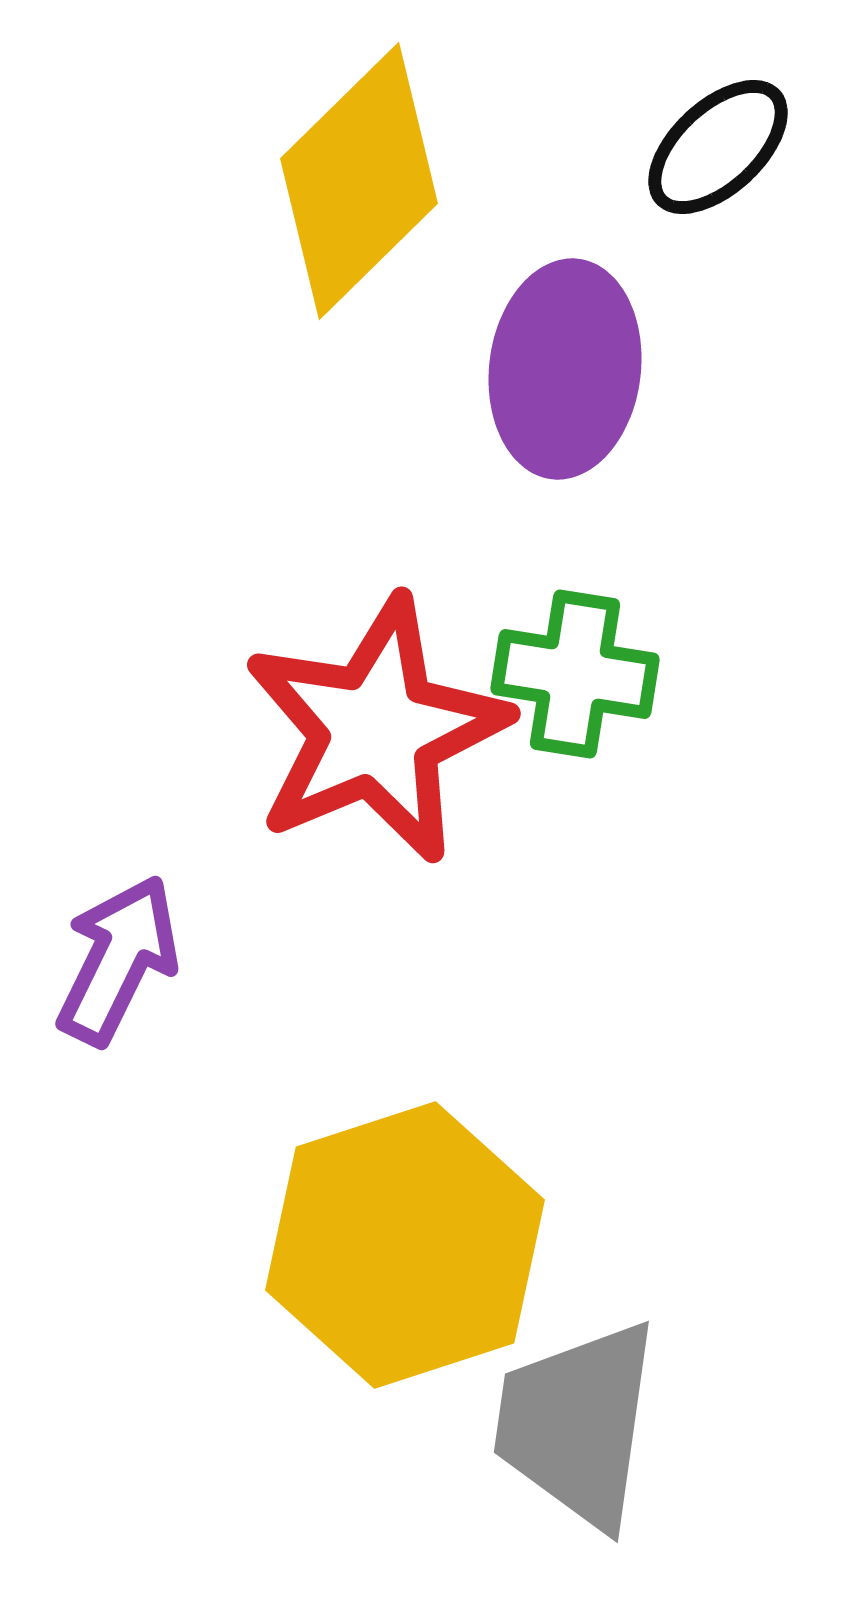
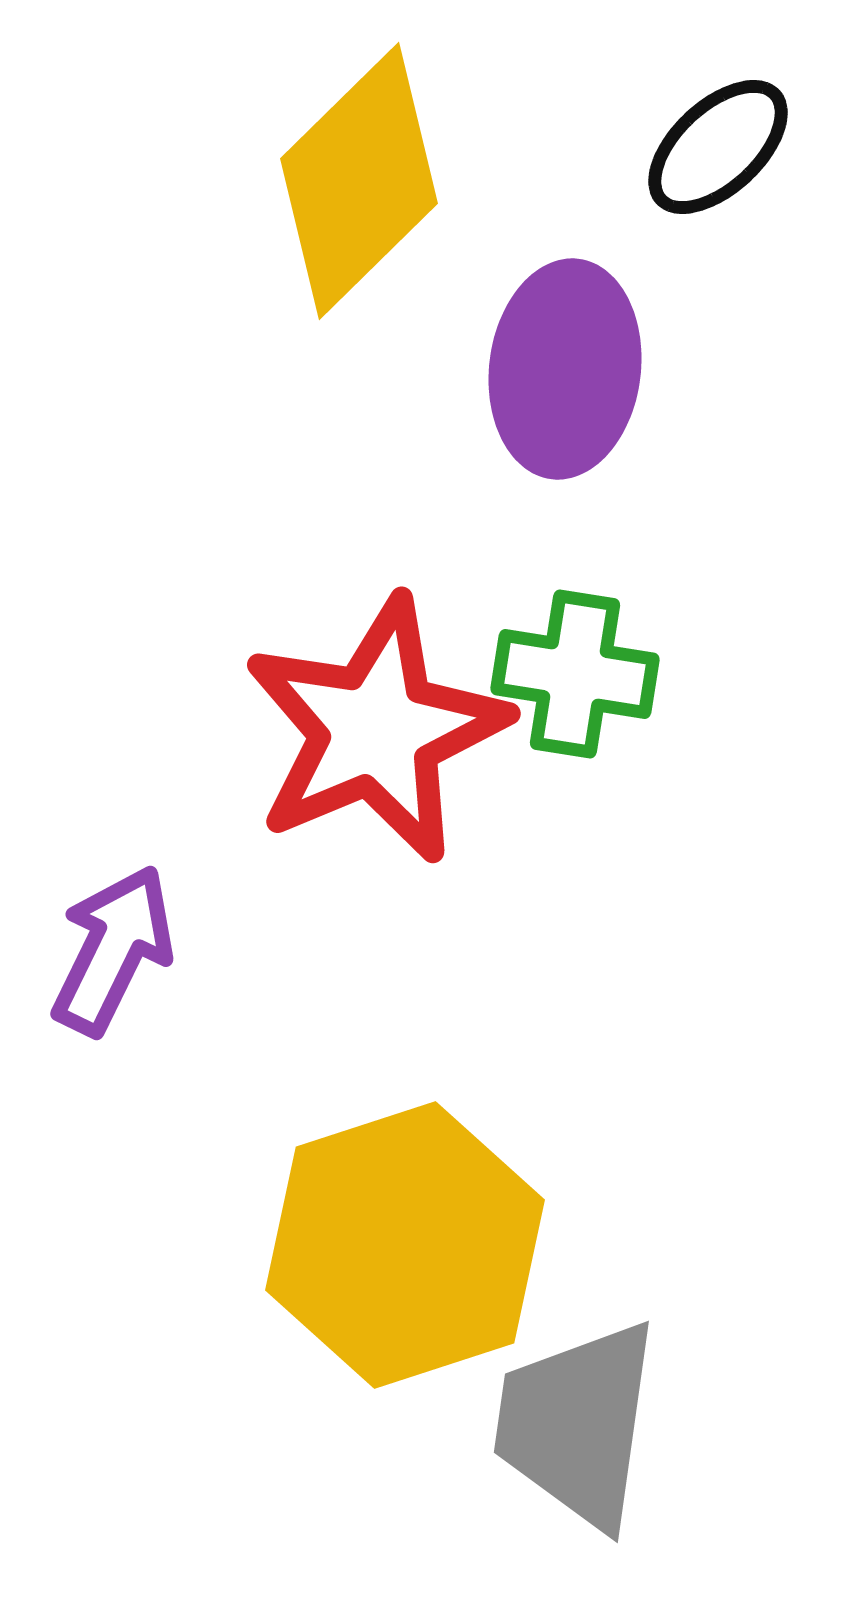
purple arrow: moved 5 px left, 10 px up
